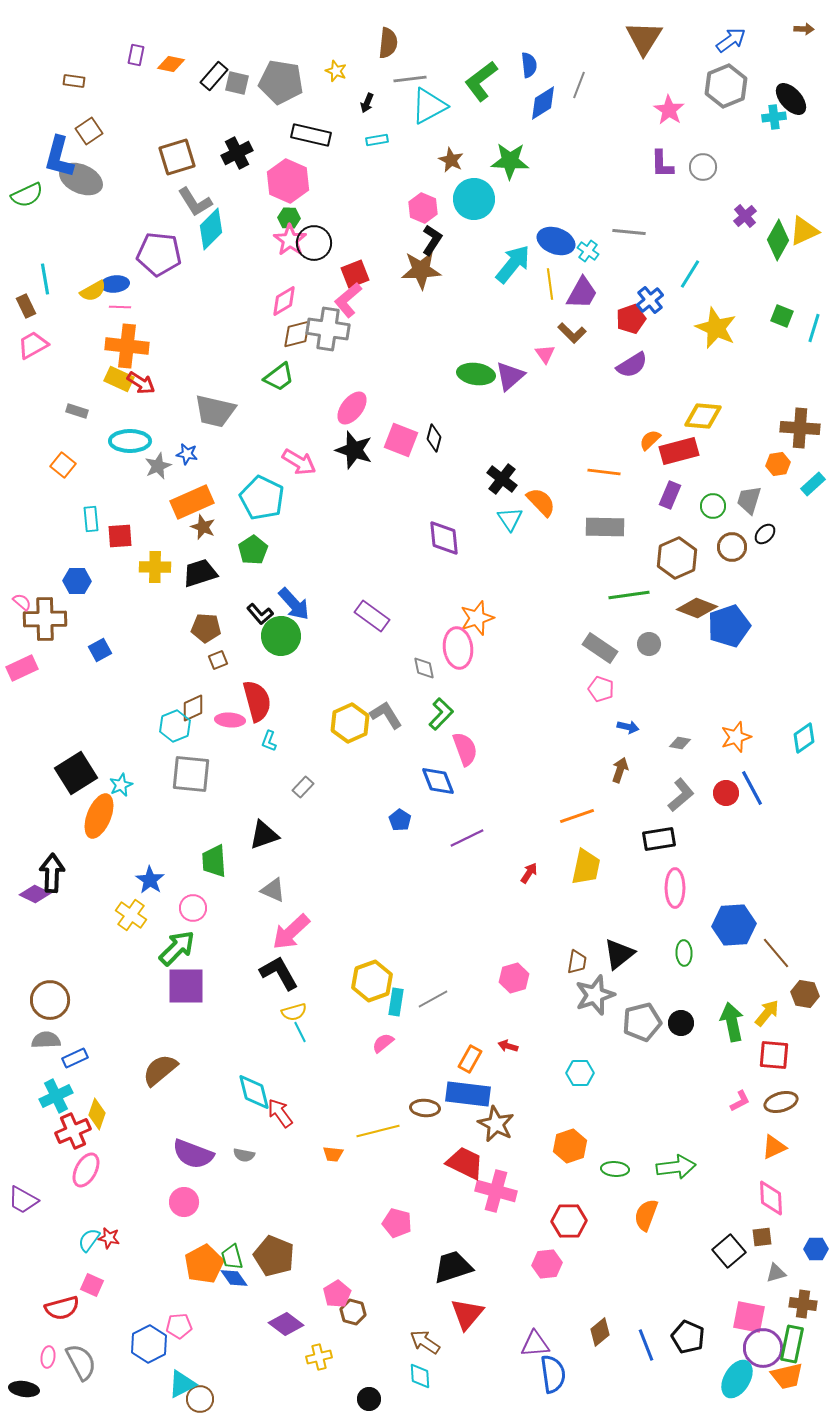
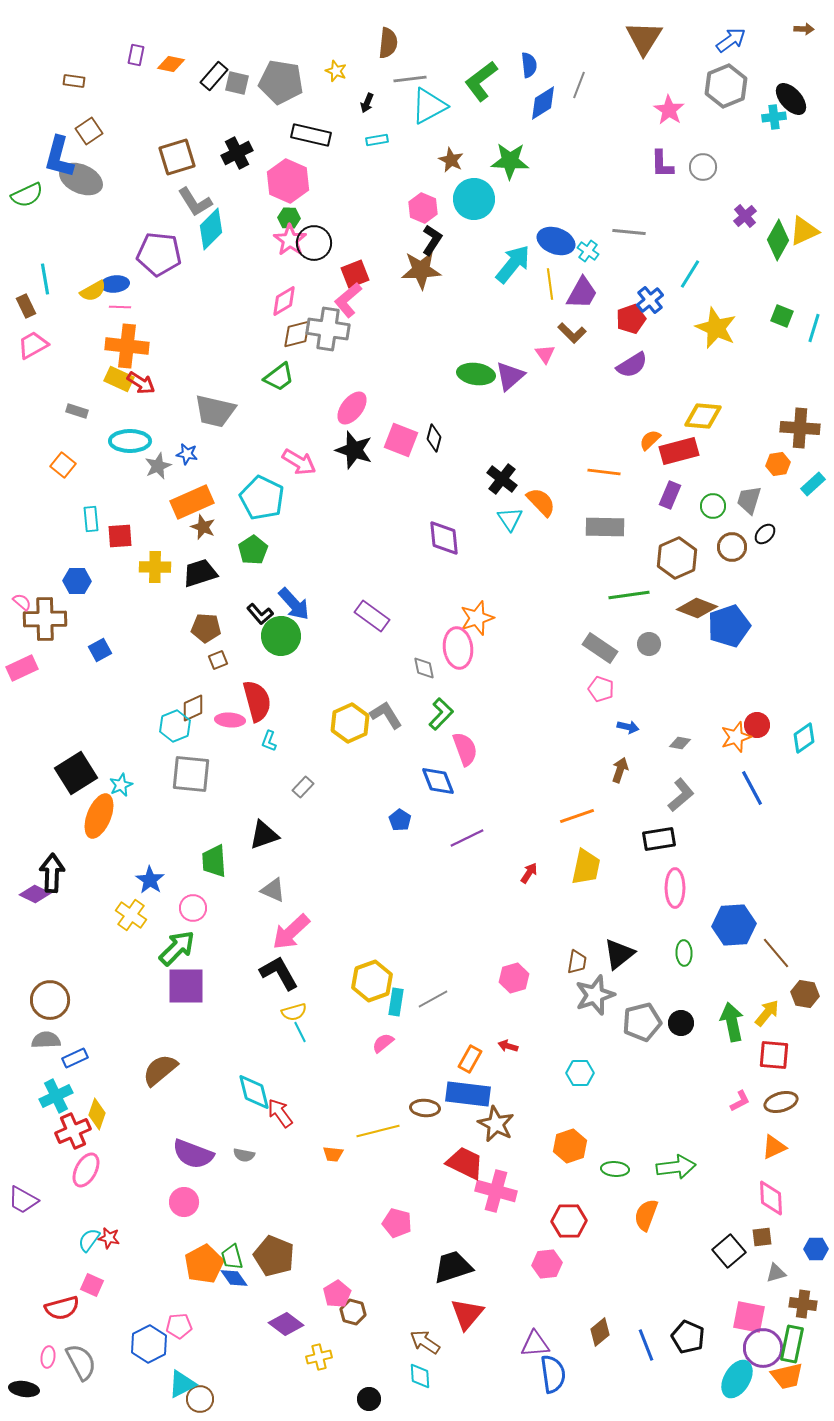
red circle at (726, 793): moved 31 px right, 68 px up
